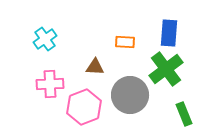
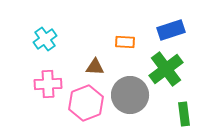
blue rectangle: moved 2 px right, 3 px up; rotated 68 degrees clockwise
pink cross: moved 2 px left
pink hexagon: moved 2 px right, 4 px up
green rectangle: rotated 15 degrees clockwise
